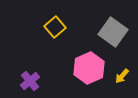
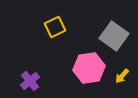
yellow square: rotated 15 degrees clockwise
gray square: moved 1 px right, 4 px down
pink hexagon: rotated 16 degrees clockwise
